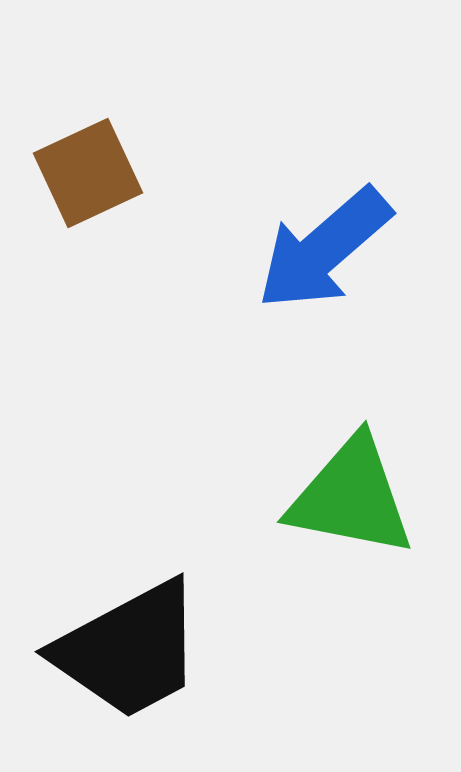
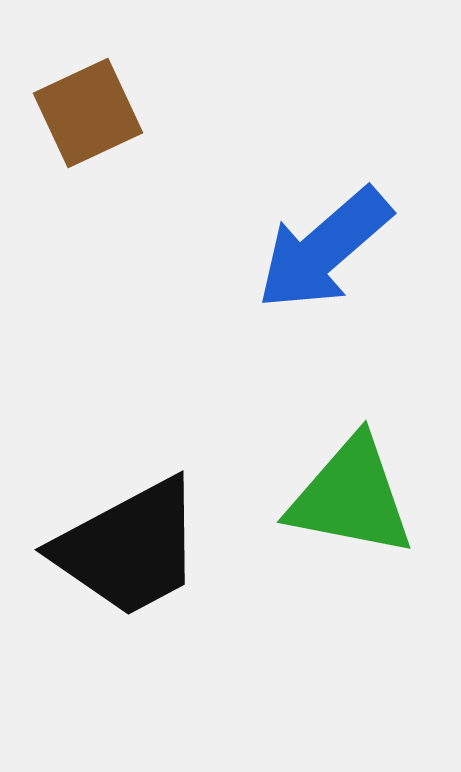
brown square: moved 60 px up
black trapezoid: moved 102 px up
